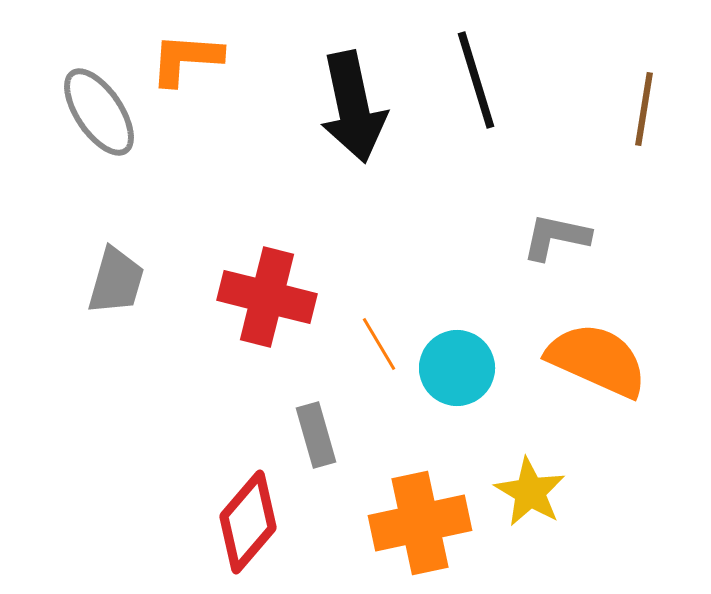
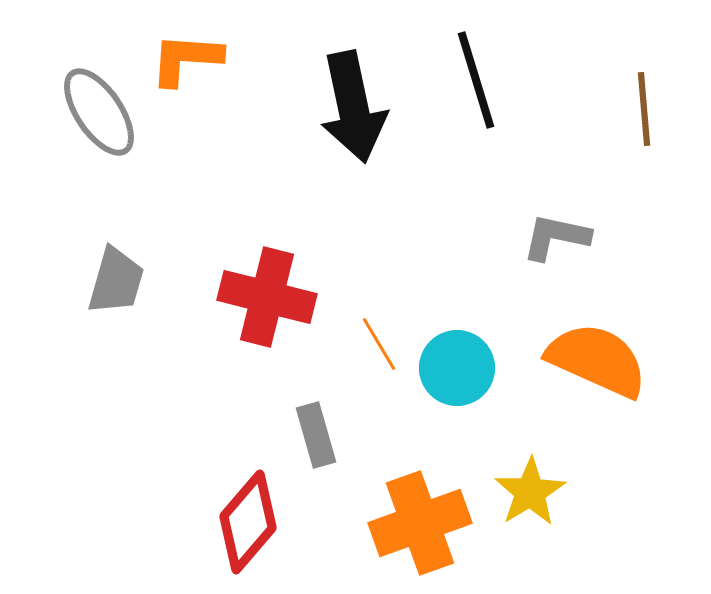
brown line: rotated 14 degrees counterclockwise
yellow star: rotated 10 degrees clockwise
orange cross: rotated 8 degrees counterclockwise
